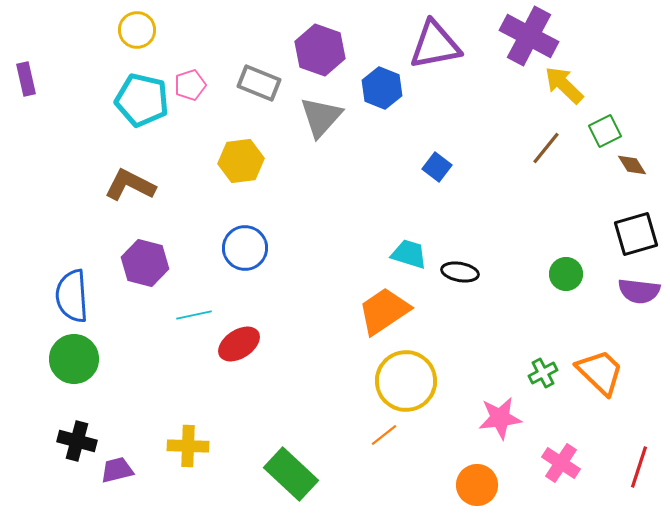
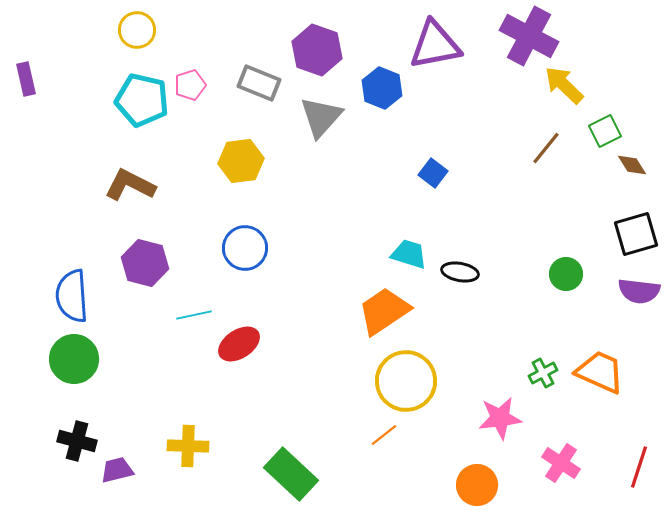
purple hexagon at (320, 50): moved 3 px left
blue square at (437, 167): moved 4 px left, 6 px down
orange trapezoid at (600, 372): rotated 20 degrees counterclockwise
